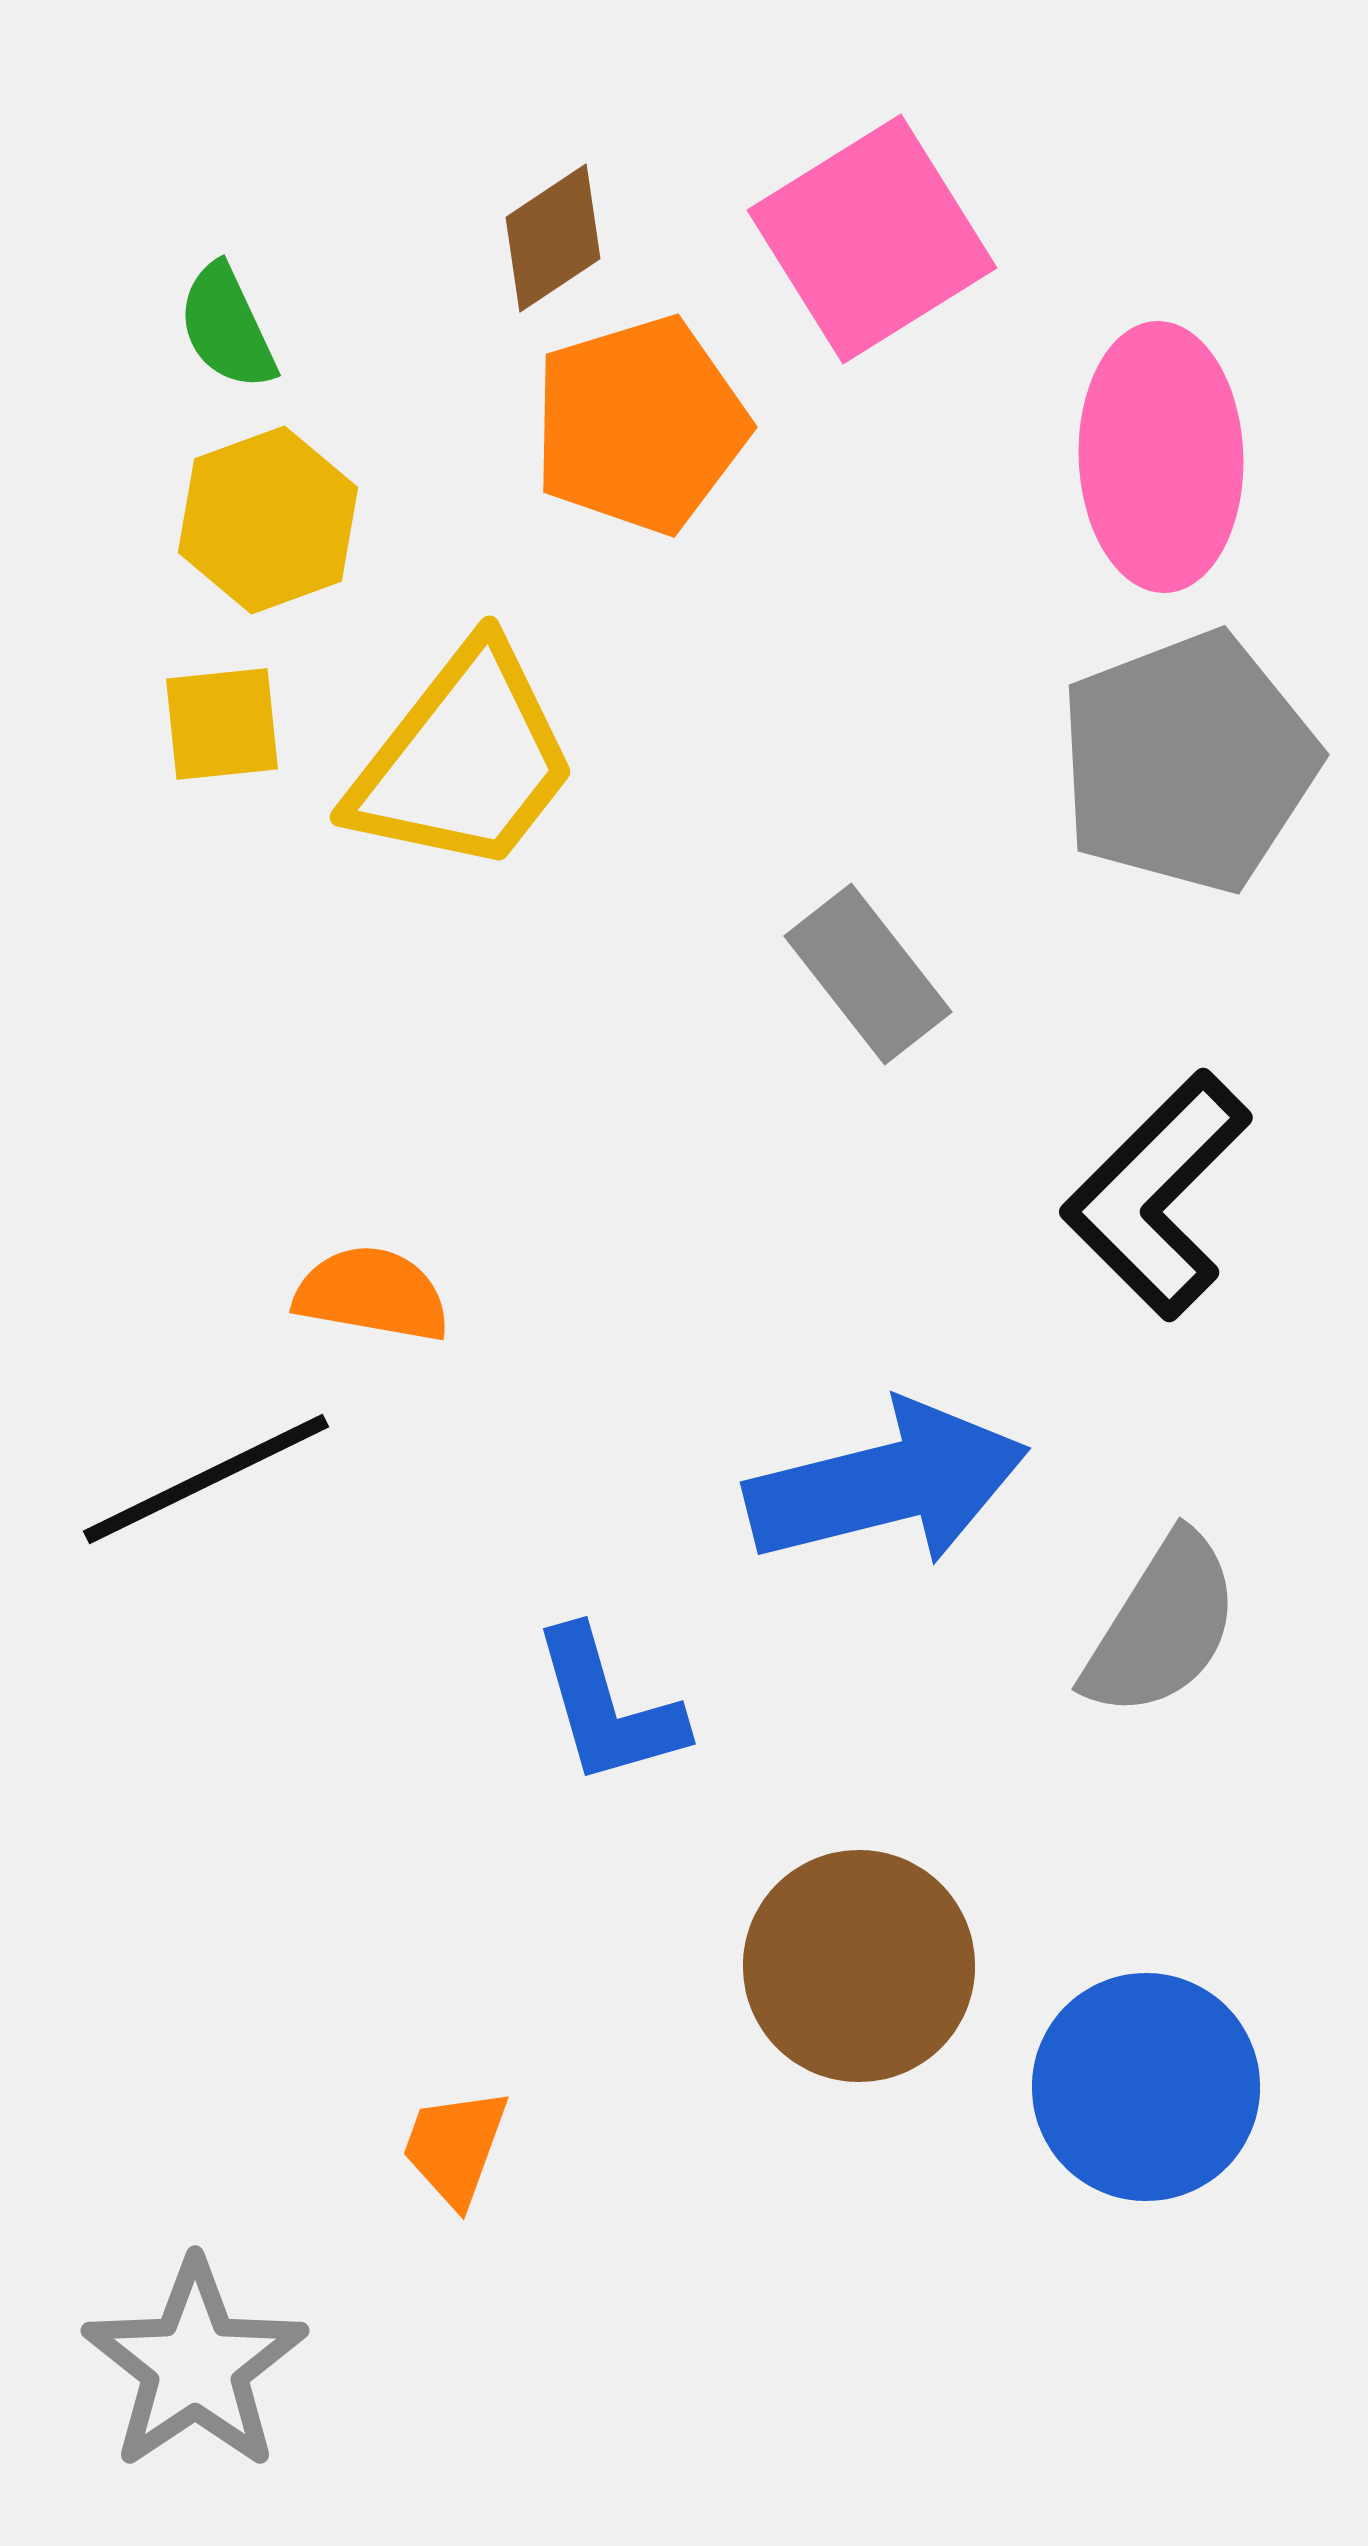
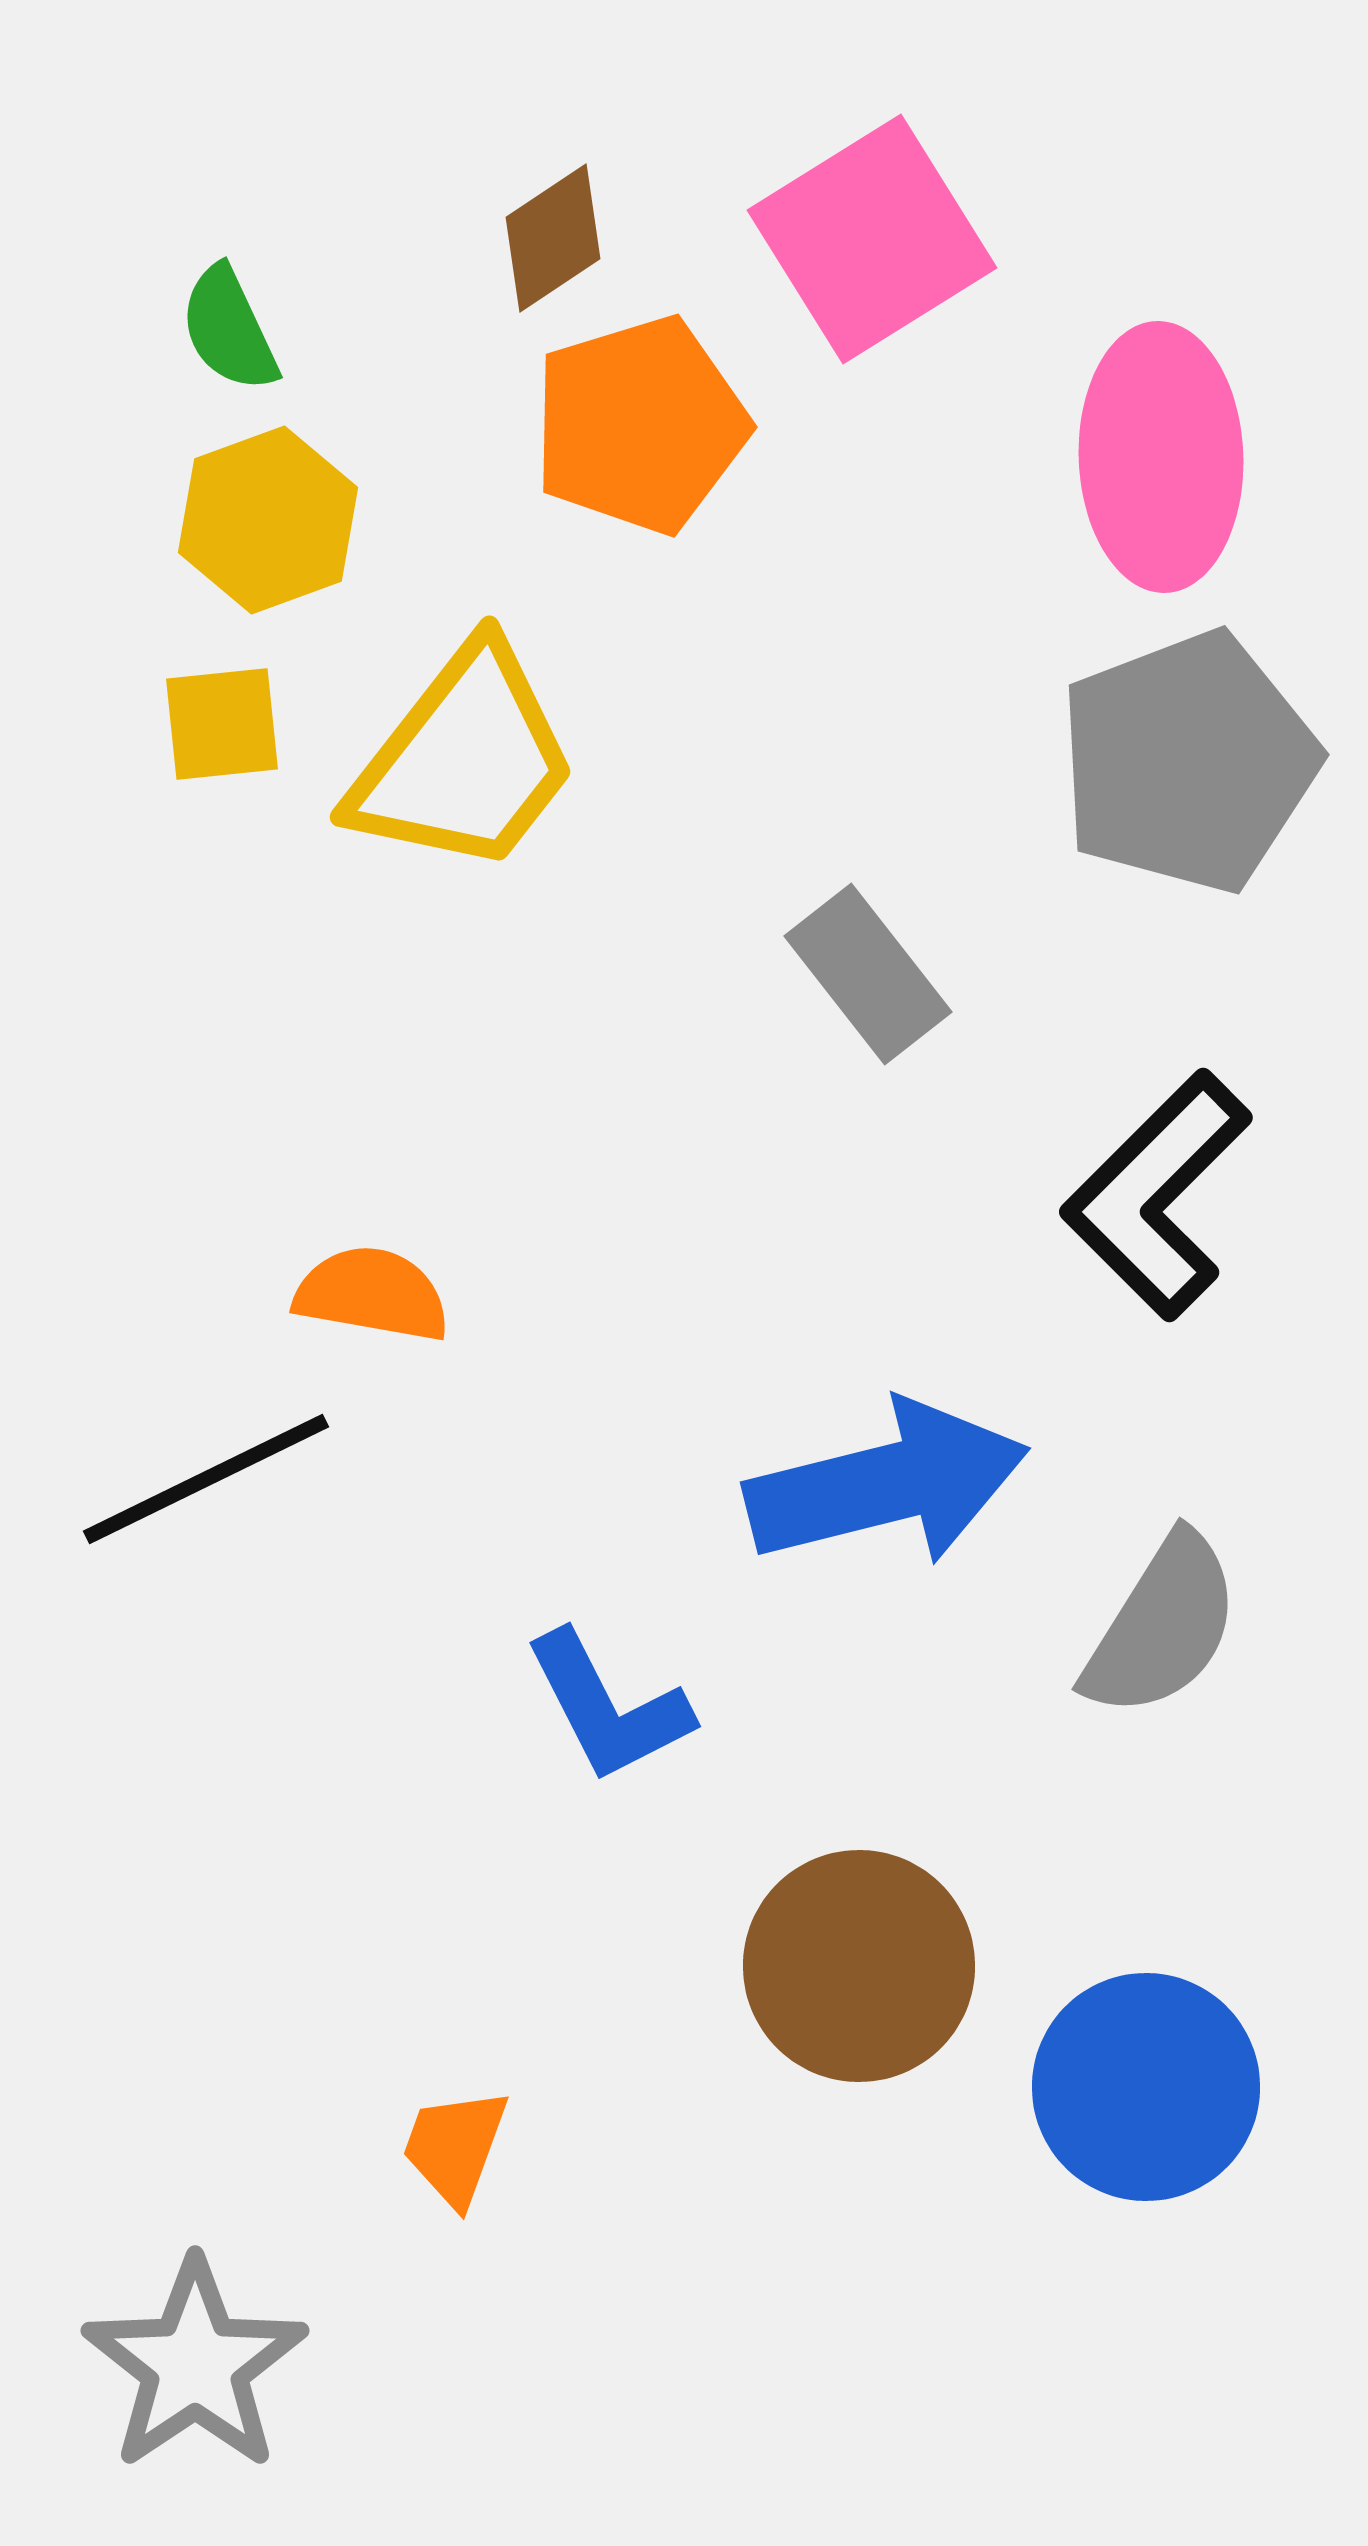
green semicircle: moved 2 px right, 2 px down
blue L-shape: rotated 11 degrees counterclockwise
